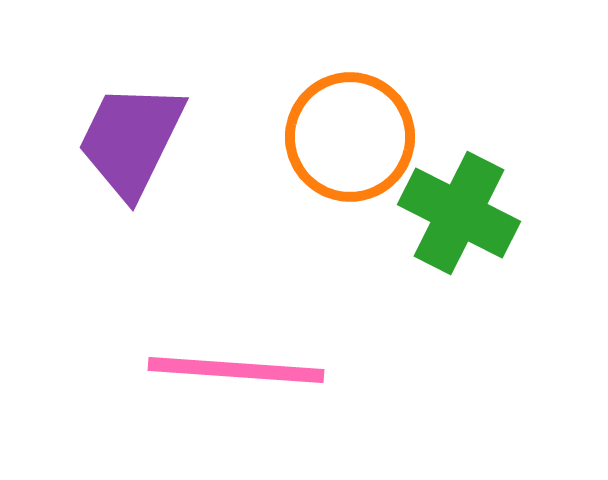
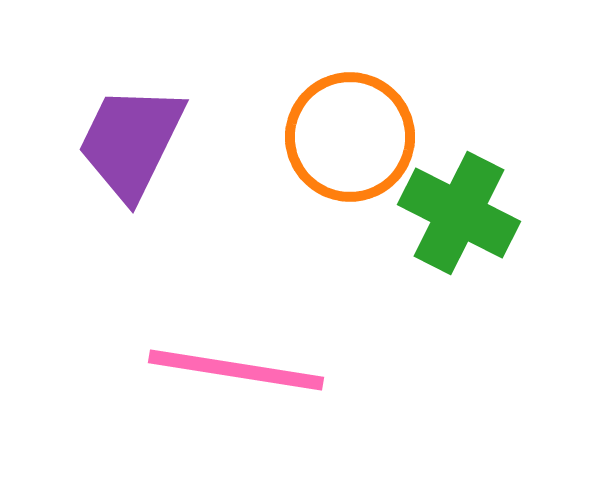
purple trapezoid: moved 2 px down
pink line: rotated 5 degrees clockwise
